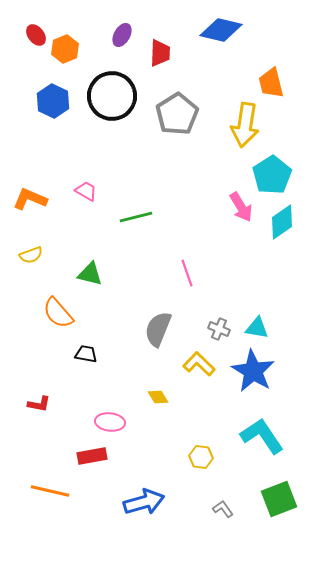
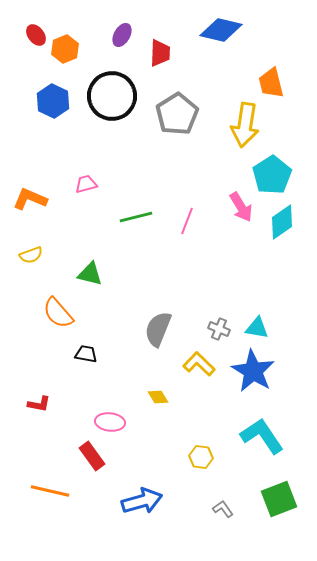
pink trapezoid: moved 7 px up; rotated 45 degrees counterclockwise
pink line: moved 52 px up; rotated 40 degrees clockwise
red rectangle: rotated 64 degrees clockwise
blue arrow: moved 2 px left, 1 px up
